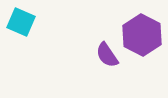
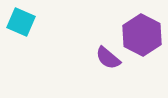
purple semicircle: moved 1 px right, 3 px down; rotated 16 degrees counterclockwise
